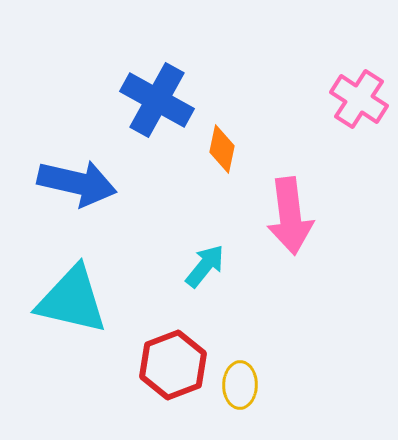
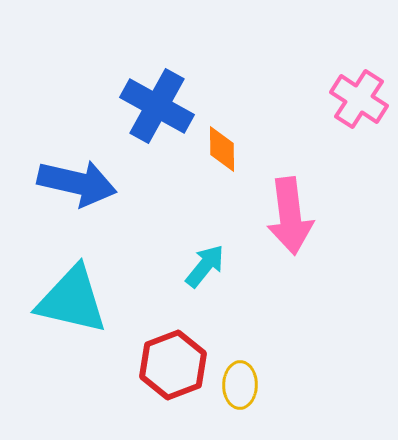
blue cross: moved 6 px down
orange diamond: rotated 12 degrees counterclockwise
